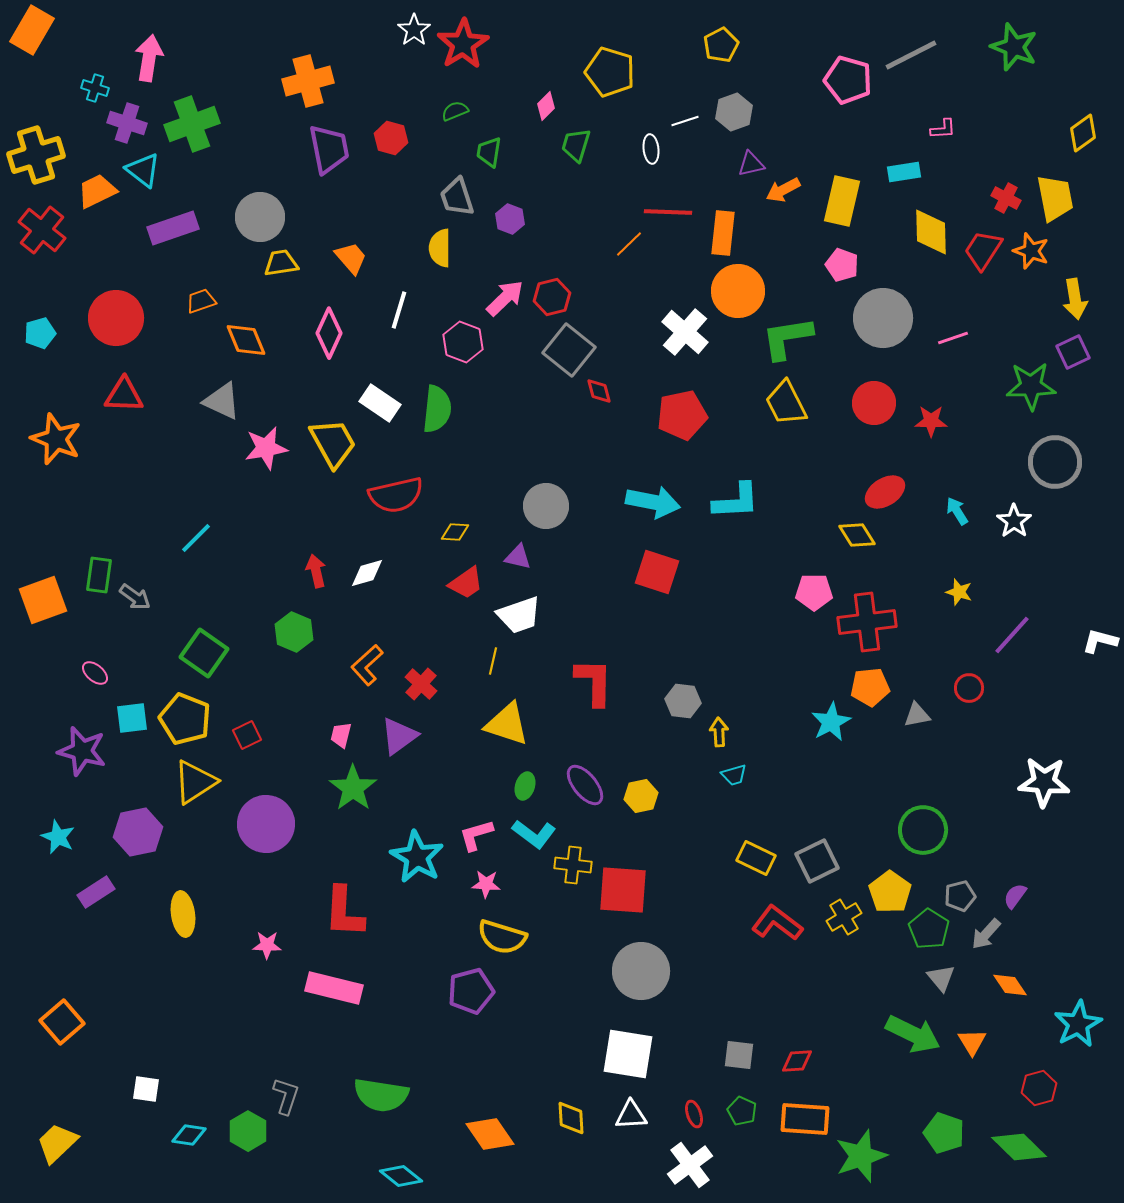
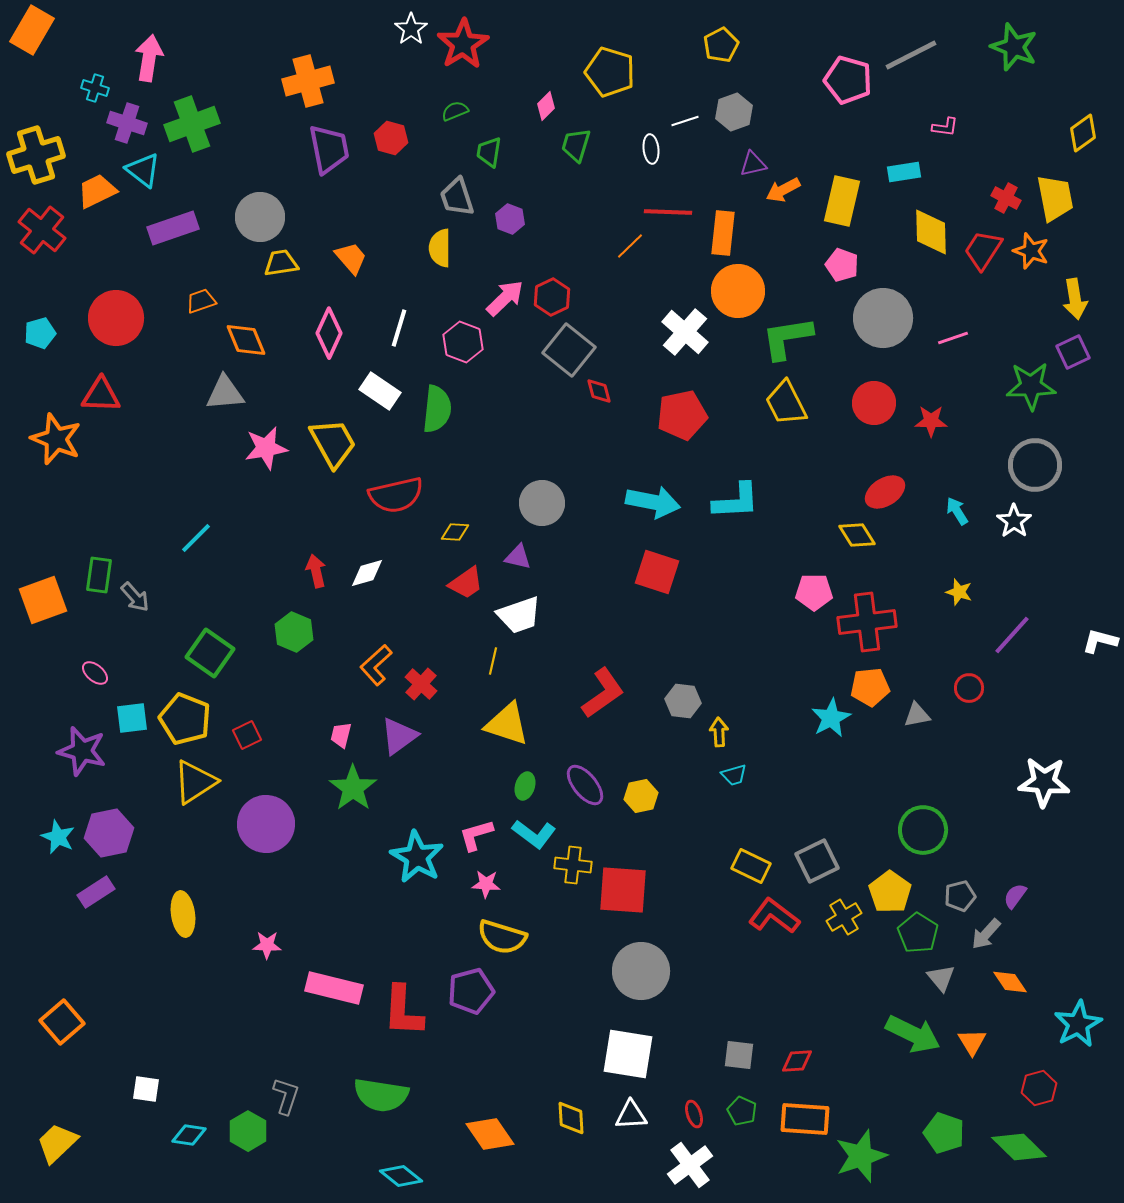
white star at (414, 30): moved 3 px left, 1 px up
pink L-shape at (943, 129): moved 2 px right, 2 px up; rotated 12 degrees clockwise
purple triangle at (751, 164): moved 2 px right
orange line at (629, 244): moved 1 px right, 2 px down
red hexagon at (552, 297): rotated 12 degrees counterclockwise
white line at (399, 310): moved 18 px down
red triangle at (124, 395): moved 23 px left
gray triangle at (222, 401): moved 3 px right, 8 px up; rotated 30 degrees counterclockwise
white rectangle at (380, 403): moved 12 px up
gray circle at (1055, 462): moved 20 px left, 3 px down
gray circle at (546, 506): moved 4 px left, 3 px up
gray arrow at (135, 597): rotated 12 degrees clockwise
green square at (204, 653): moved 6 px right
orange L-shape at (367, 665): moved 9 px right
red L-shape at (594, 682): moved 9 px right, 11 px down; rotated 54 degrees clockwise
cyan star at (831, 722): moved 4 px up
purple hexagon at (138, 832): moved 29 px left, 1 px down
yellow rectangle at (756, 858): moved 5 px left, 8 px down
red L-shape at (344, 912): moved 59 px right, 99 px down
red L-shape at (777, 923): moved 3 px left, 7 px up
green pentagon at (929, 929): moved 11 px left, 4 px down
orange diamond at (1010, 985): moved 3 px up
